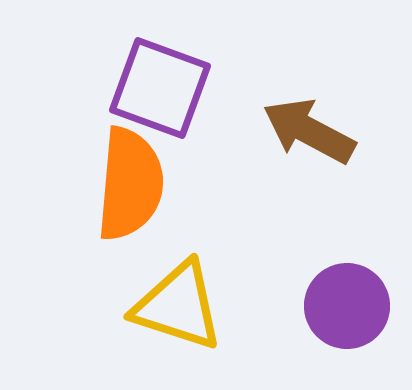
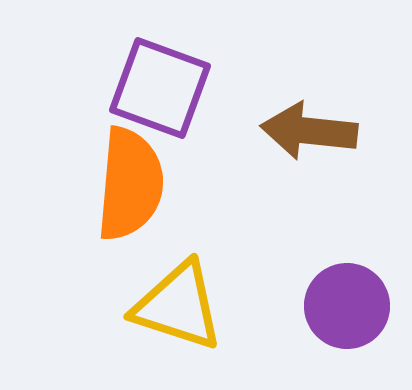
brown arrow: rotated 22 degrees counterclockwise
